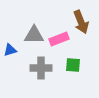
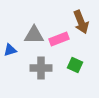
green square: moved 2 px right; rotated 21 degrees clockwise
